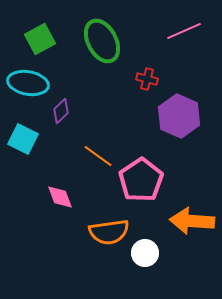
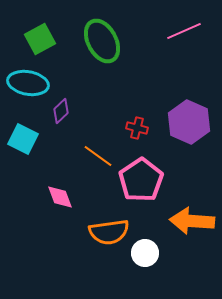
red cross: moved 10 px left, 49 px down
purple hexagon: moved 10 px right, 6 px down
